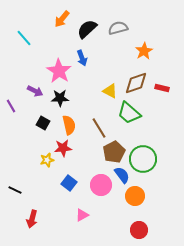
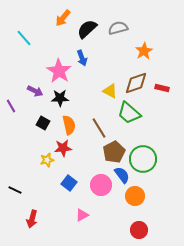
orange arrow: moved 1 px right, 1 px up
